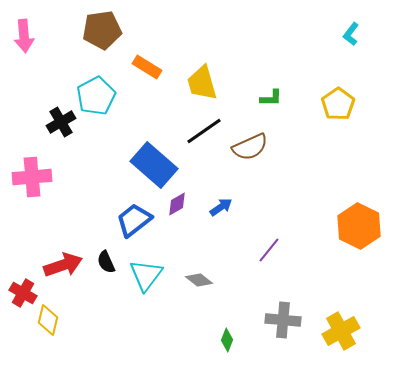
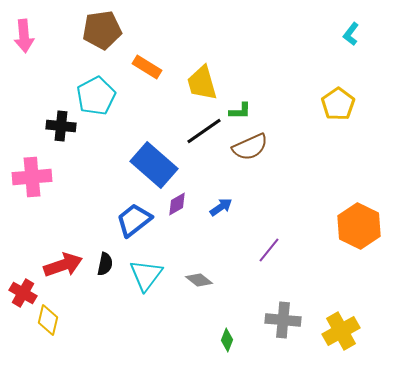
green L-shape: moved 31 px left, 13 px down
black cross: moved 4 px down; rotated 36 degrees clockwise
black semicircle: moved 1 px left, 2 px down; rotated 145 degrees counterclockwise
